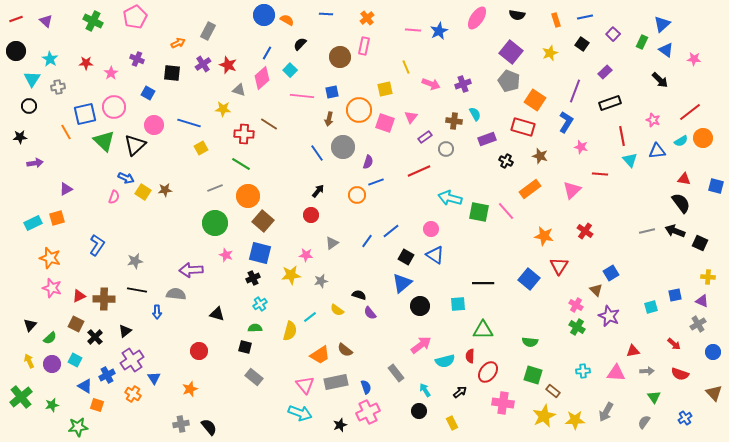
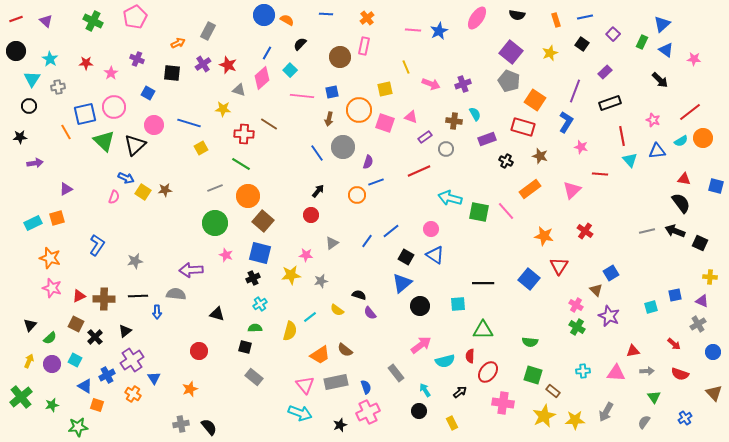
pink triangle at (411, 117): rotated 48 degrees counterclockwise
yellow cross at (708, 277): moved 2 px right
black line at (137, 290): moved 1 px right, 6 px down; rotated 12 degrees counterclockwise
yellow arrow at (29, 361): rotated 48 degrees clockwise
